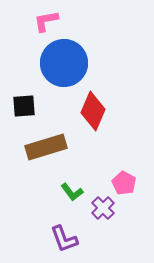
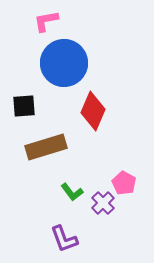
purple cross: moved 5 px up
